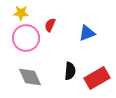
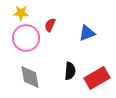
gray diamond: rotated 15 degrees clockwise
